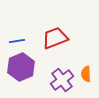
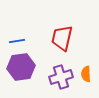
red trapezoid: moved 7 px right; rotated 56 degrees counterclockwise
purple hexagon: rotated 16 degrees clockwise
purple cross: moved 1 px left, 3 px up; rotated 20 degrees clockwise
